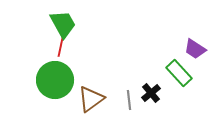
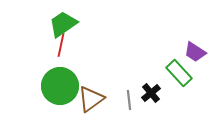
green trapezoid: rotated 96 degrees counterclockwise
purple trapezoid: moved 3 px down
green circle: moved 5 px right, 6 px down
